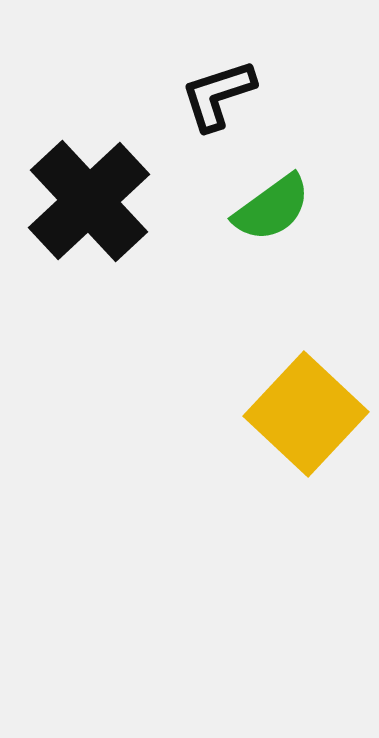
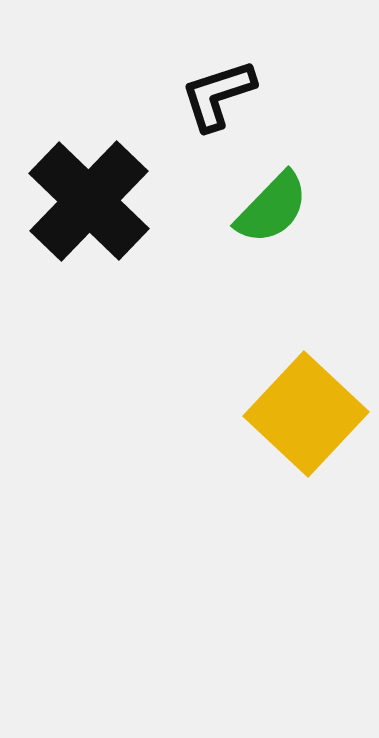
black cross: rotated 3 degrees counterclockwise
green semicircle: rotated 10 degrees counterclockwise
